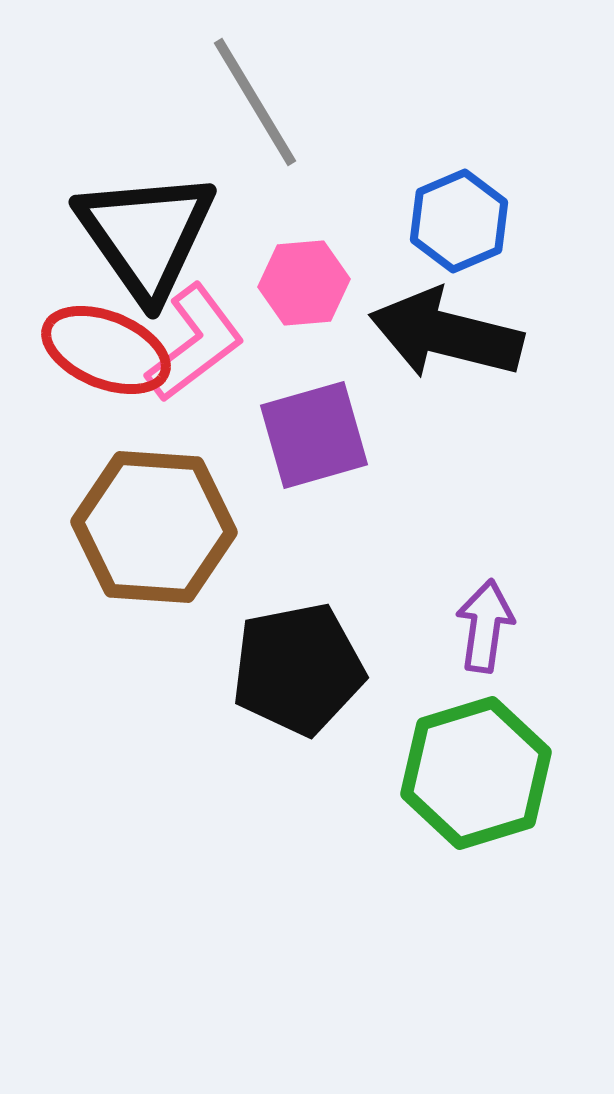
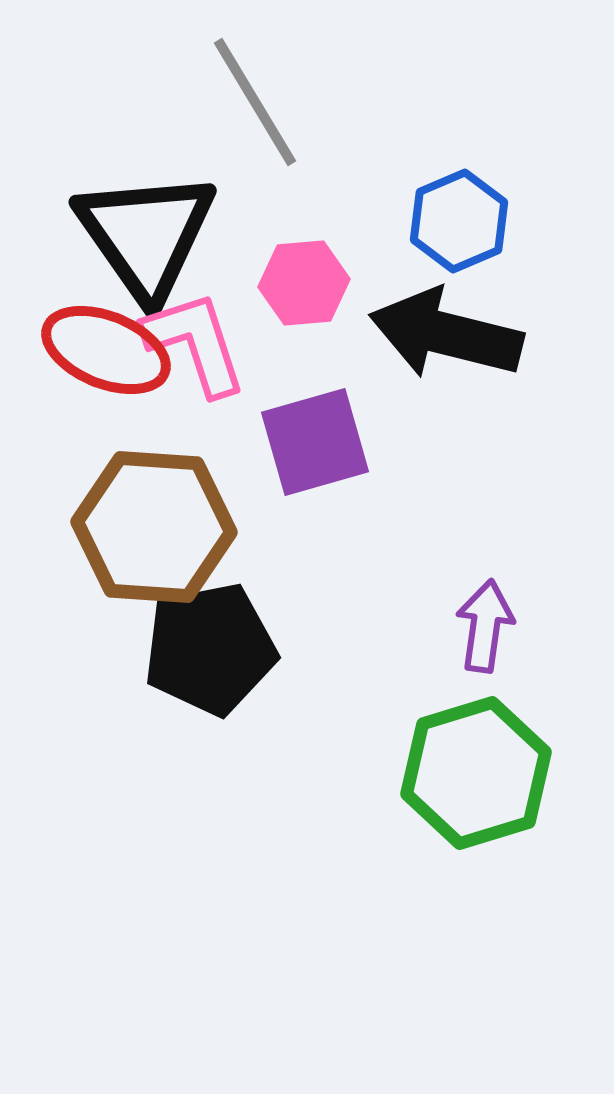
pink L-shape: rotated 71 degrees counterclockwise
purple square: moved 1 px right, 7 px down
black pentagon: moved 88 px left, 20 px up
